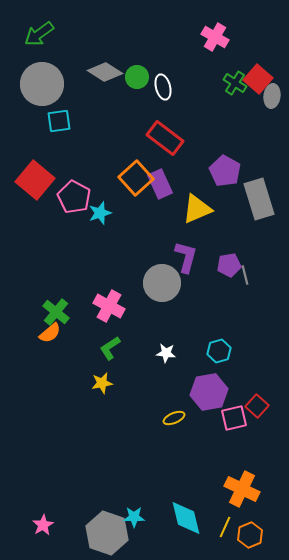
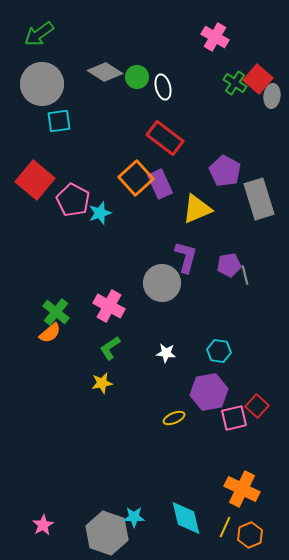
pink pentagon at (74, 197): moved 1 px left, 3 px down
cyan hexagon at (219, 351): rotated 25 degrees clockwise
